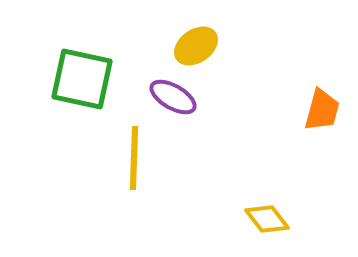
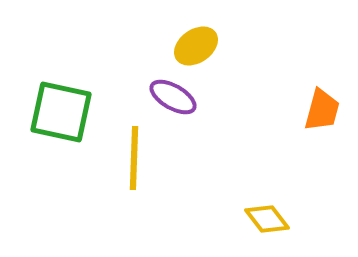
green square: moved 21 px left, 33 px down
